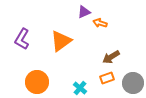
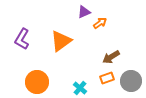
orange arrow: rotated 128 degrees clockwise
gray circle: moved 2 px left, 2 px up
